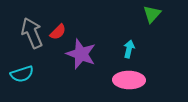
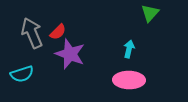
green triangle: moved 2 px left, 1 px up
purple star: moved 11 px left
